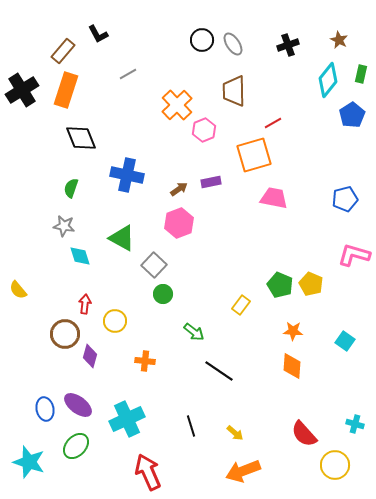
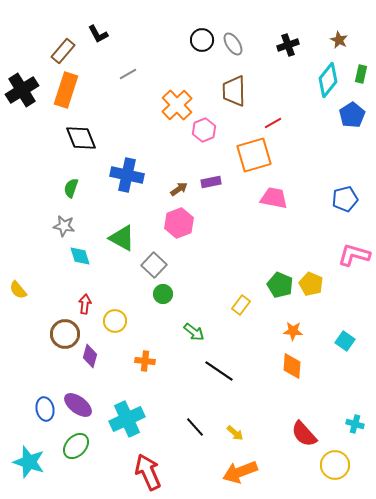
black line at (191, 426): moved 4 px right, 1 px down; rotated 25 degrees counterclockwise
orange arrow at (243, 471): moved 3 px left, 1 px down
